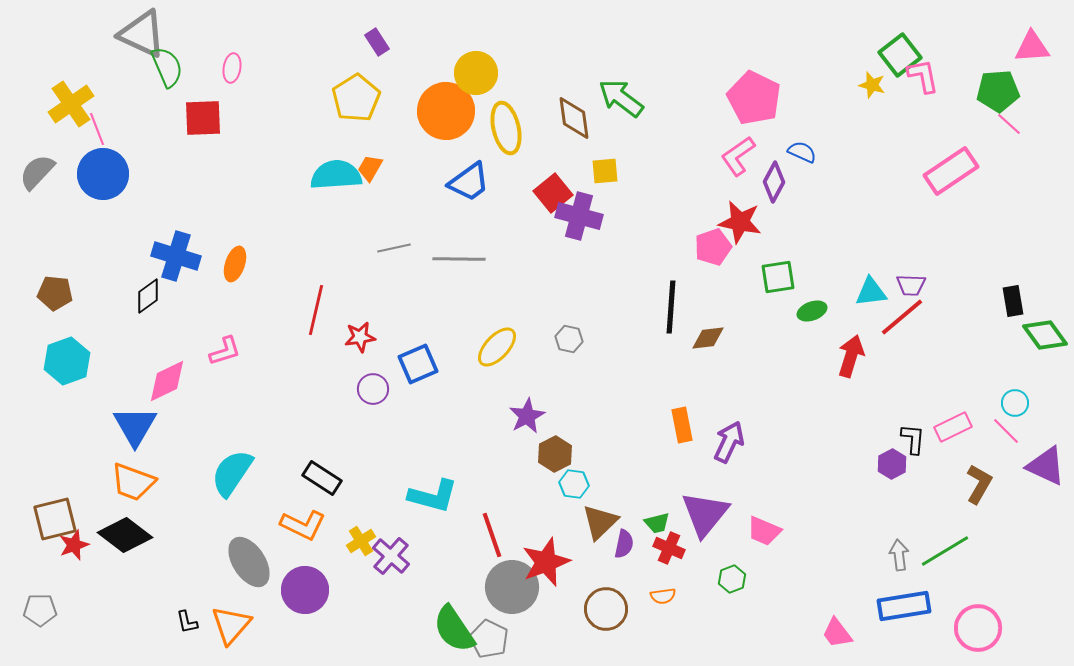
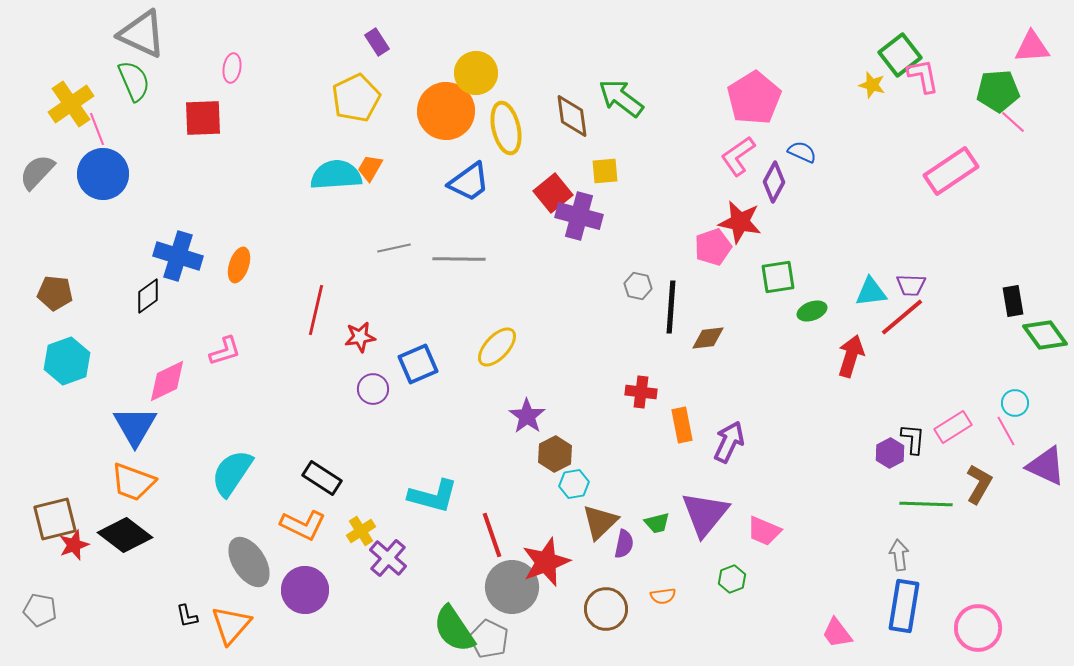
green semicircle at (167, 67): moved 33 px left, 14 px down
yellow pentagon at (356, 98): rotated 6 degrees clockwise
pink pentagon at (754, 98): rotated 14 degrees clockwise
brown diamond at (574, 118): moved 2 px left, 2 px up
pink line at (1009, 124): moved 4 px right, 2 px up
blue cross at (176, 256): moved 2 px right
orange ellipse at (235, 264): moved 4 px right, 1 px down
gray hexagon at (569, 339): moved 69 px right, 53 px up
purple star at (527, 416): rotated 9 degrees counterclockwise
pink rectangle at (953, 427): rotated 6 degrees counterclockwise
pink line at (1006, 431): rotated 16 degrees clockwise
purple hexagon at (892, 464): moved 2 px left, 11 px up
cyan hexagon at (574, 484): rotated 16 degrees counterclockwise
yellow cross at (361, 541): moved 10 px up
red cross at (669, 548): moved 28 px left, 156 px up; rotated 16 degrees counterclockwise
green line at (945, 551): moved 19 px left, 47 px up; rotated 33 degrees clockwise
purple cross at (391, 556): moved 3 px left, 2 px down
blue rectangle at (904, 606): rotated 72 degrees counterclockwise
gray pentagon at (40, 610): rotated 12 degrees clockwise
black L-shape at (187, 622): moved 6 px up
